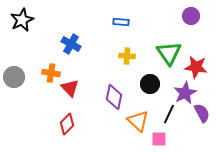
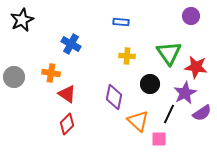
red triangle: moved 3 px left, 6 px down; rotated 12 degrees counterclockwise
purple semicircle: rotated 84 degrees clockwise
